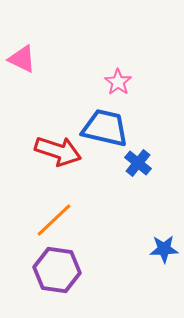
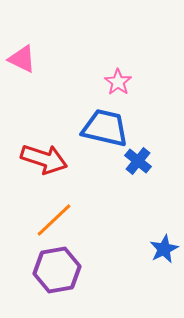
red arrow: moved 14 px left, 8 px down
blue cross: moved 2 px up
blue star: rotated 24 degrees counterclockwise
purple hexagon: rotated 18 degrees counterclockwise
